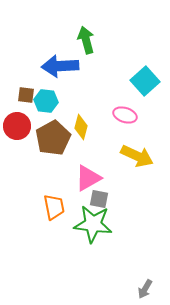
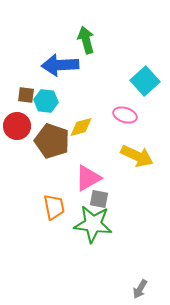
blue arrow: moved 1 px up
yellow diamond: rotated 60 degrees clockwise
brown pentagon: moved 1 px left, 3 px down; rotated 24 degrees counterclockwise
gray arrow: moved 5 px left
